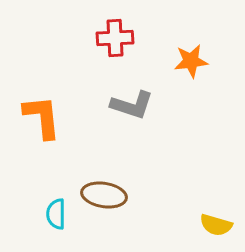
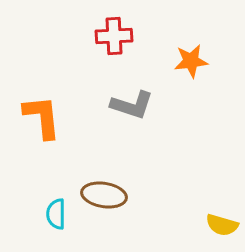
red cross: moved 1 px left, 2 px up
yellow semicircle: moved 6 px right
